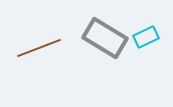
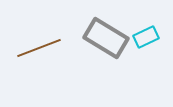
gray rectangle: moved 1 px right
